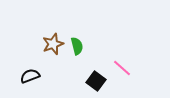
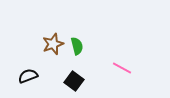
pink line: rotated 12 degrees counterclockwise
black semicircle: moved 2 px left
black square: moved 22 px left
